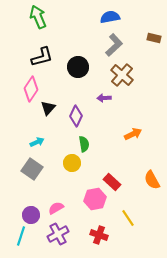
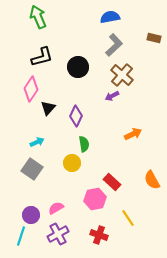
purple arrow: moved 8 px right, 2 px up; rotated 24 degrees counterclockwise
